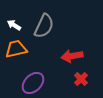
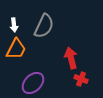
white arrow: rotated 128 degrees counterclockwise
orange trapezoid: rotated 130 degrees clockwise
red arrow: moved 1 px left, 2 px down; rotated 85 degrees clockwise
red cross: rotated 24 degrees counterclockwise
